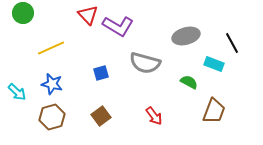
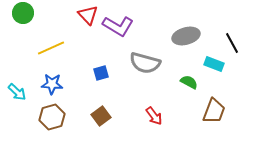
blue star: rotated 10 degrees counterclockwise
